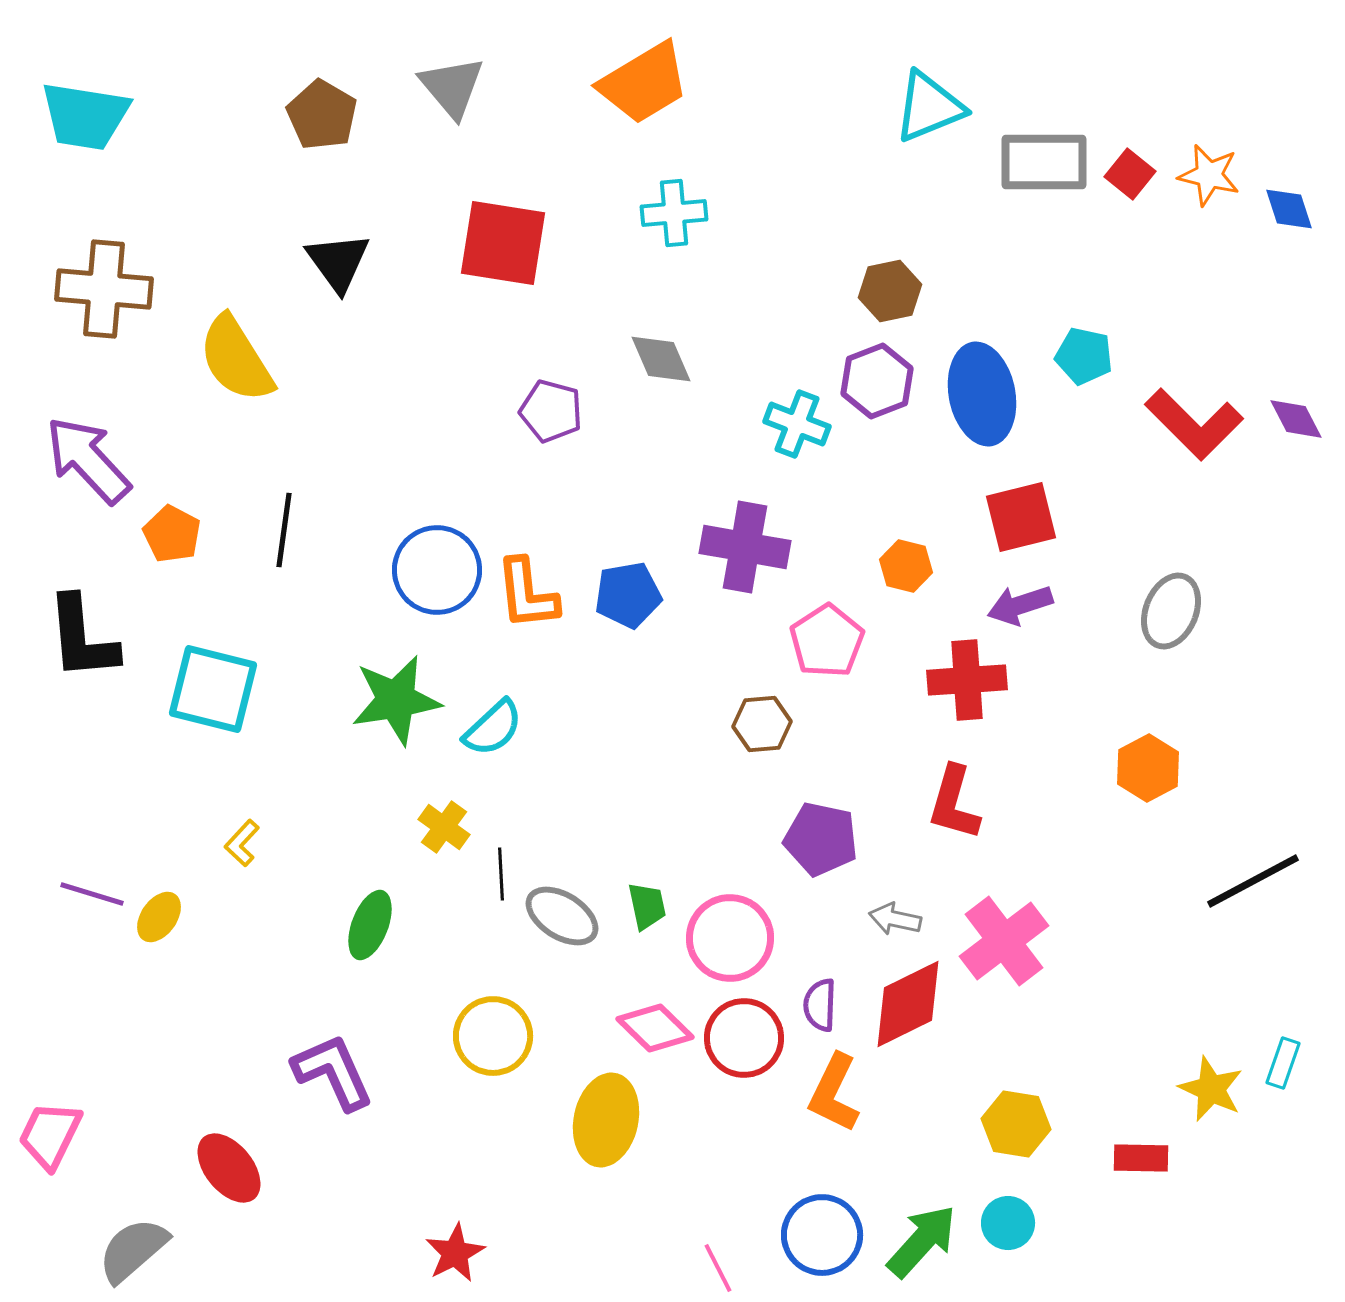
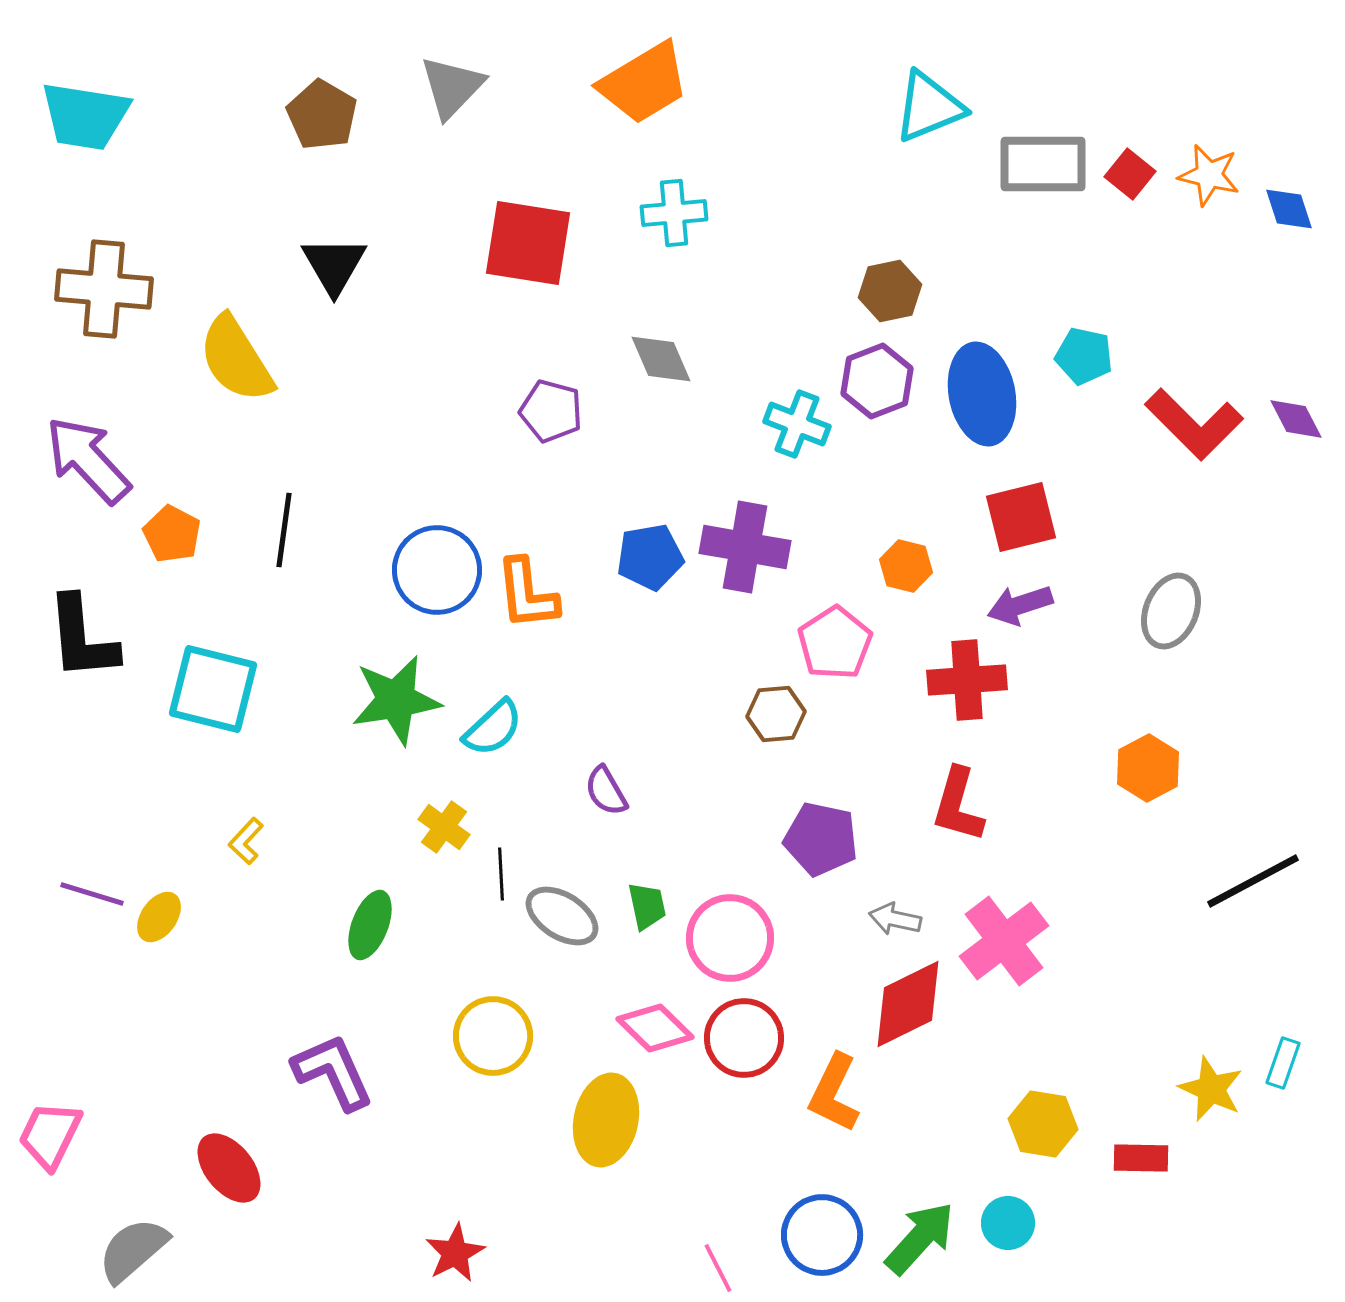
gray triangle at (452, 87): rotated 24 degrees clockwise
gray rectangle at (1044, 162): moved 1 px left, 2 px down
red square at (503, 243): moved 25 px right
black triangle at (338, 262): moved 4 px left, 3 px down; rotated 6 degrees clockwise
blue pentagon at (628, 595): moved 22 px right, 38 px up
pink pentagon at (827, 641): moved 8 px right, 2 px down
brown hexagon at (762, 724): moved 14 px right, 10 px up
red L-shape at (954, 803): moved 4 px right, 2 px down
yellow L-shape at (242, 843): moved 4 px right, 2 px up
purple semicircle at (820, 1005): moved 214 px left, 214 px up; rotated 32 degrees counterclockwise
yellow hexagon at (1016, 1124): moved 27 px right
green arrow at (922, 1241): moved 2 px left, 3 px up
